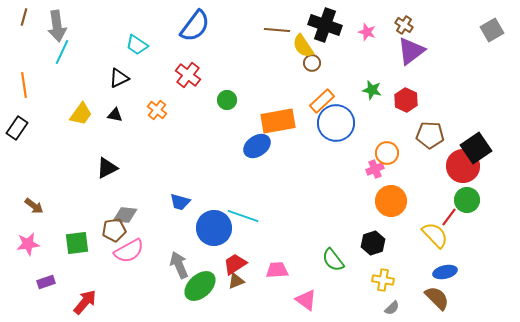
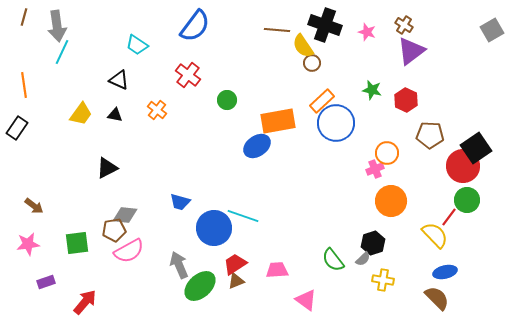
black triangle at (119, 78): moved 2 px down; rotated 50 degrees clockwise
gray semicircle at (392, 308): moved 29 px left, 49 px up
